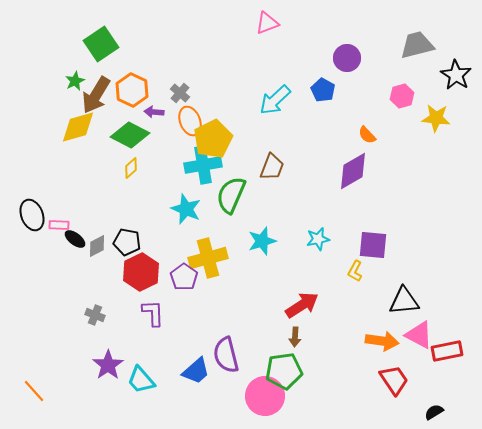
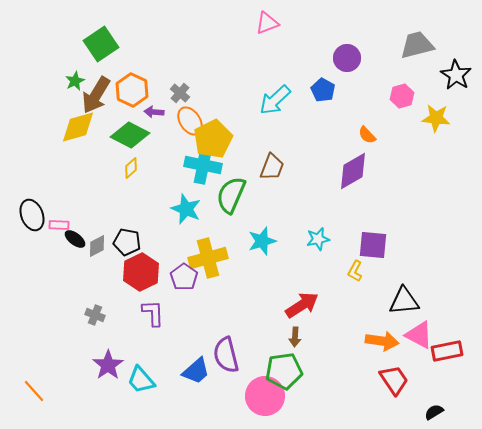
orange ellipse at (190, 121): rotated 12 degrees counterclockwise
cyan cross at (203, 165): rotated 21 degrees clockwise
